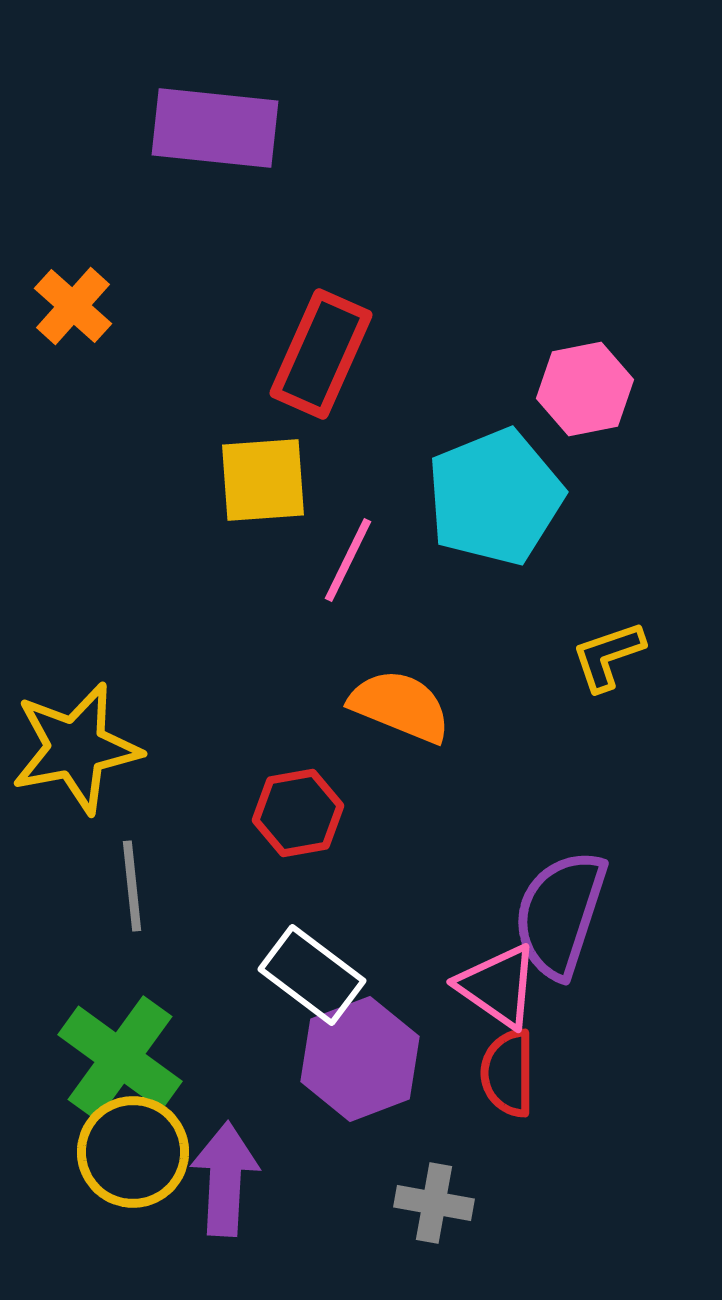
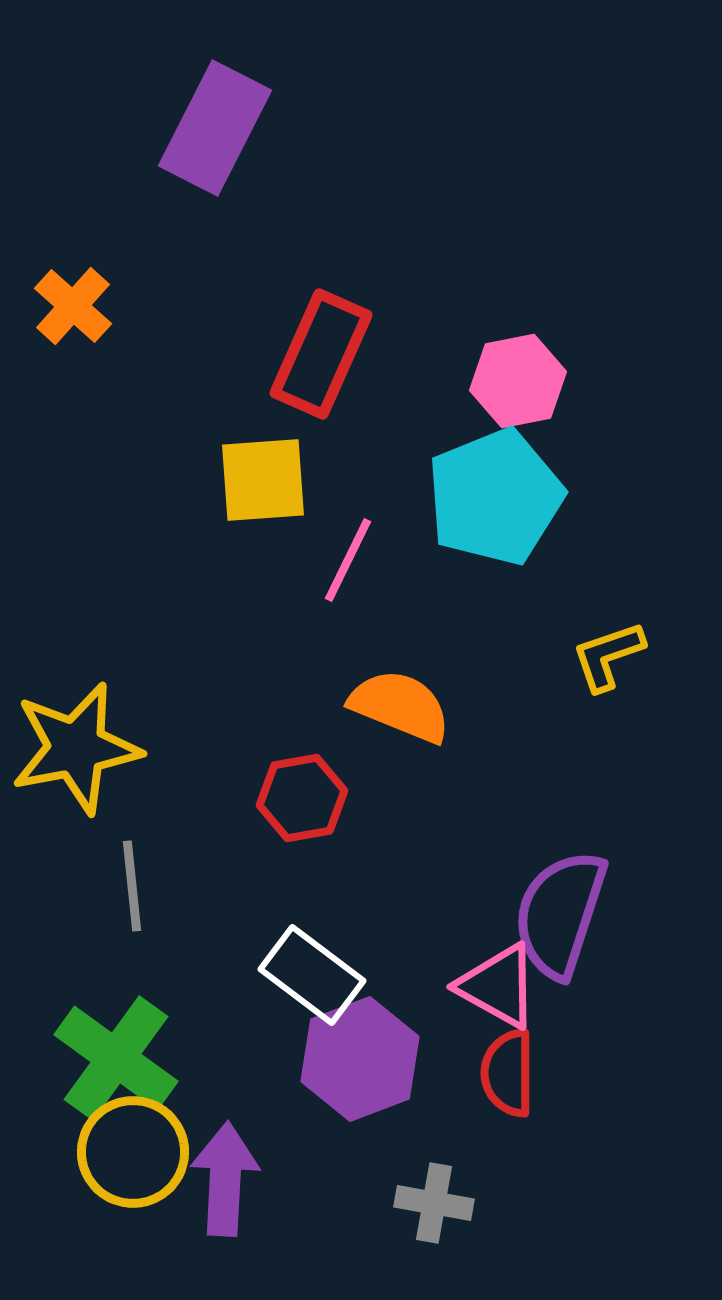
purple rectangle: rotated 69 degrees counterclockwise
pink hexagon: moved 67 px left, 8 px up
red hexagon: moved 4 px right, 15 px up
pink triangle: rotated 6 degrees counterclockwise
green cross: moved 4 px left
